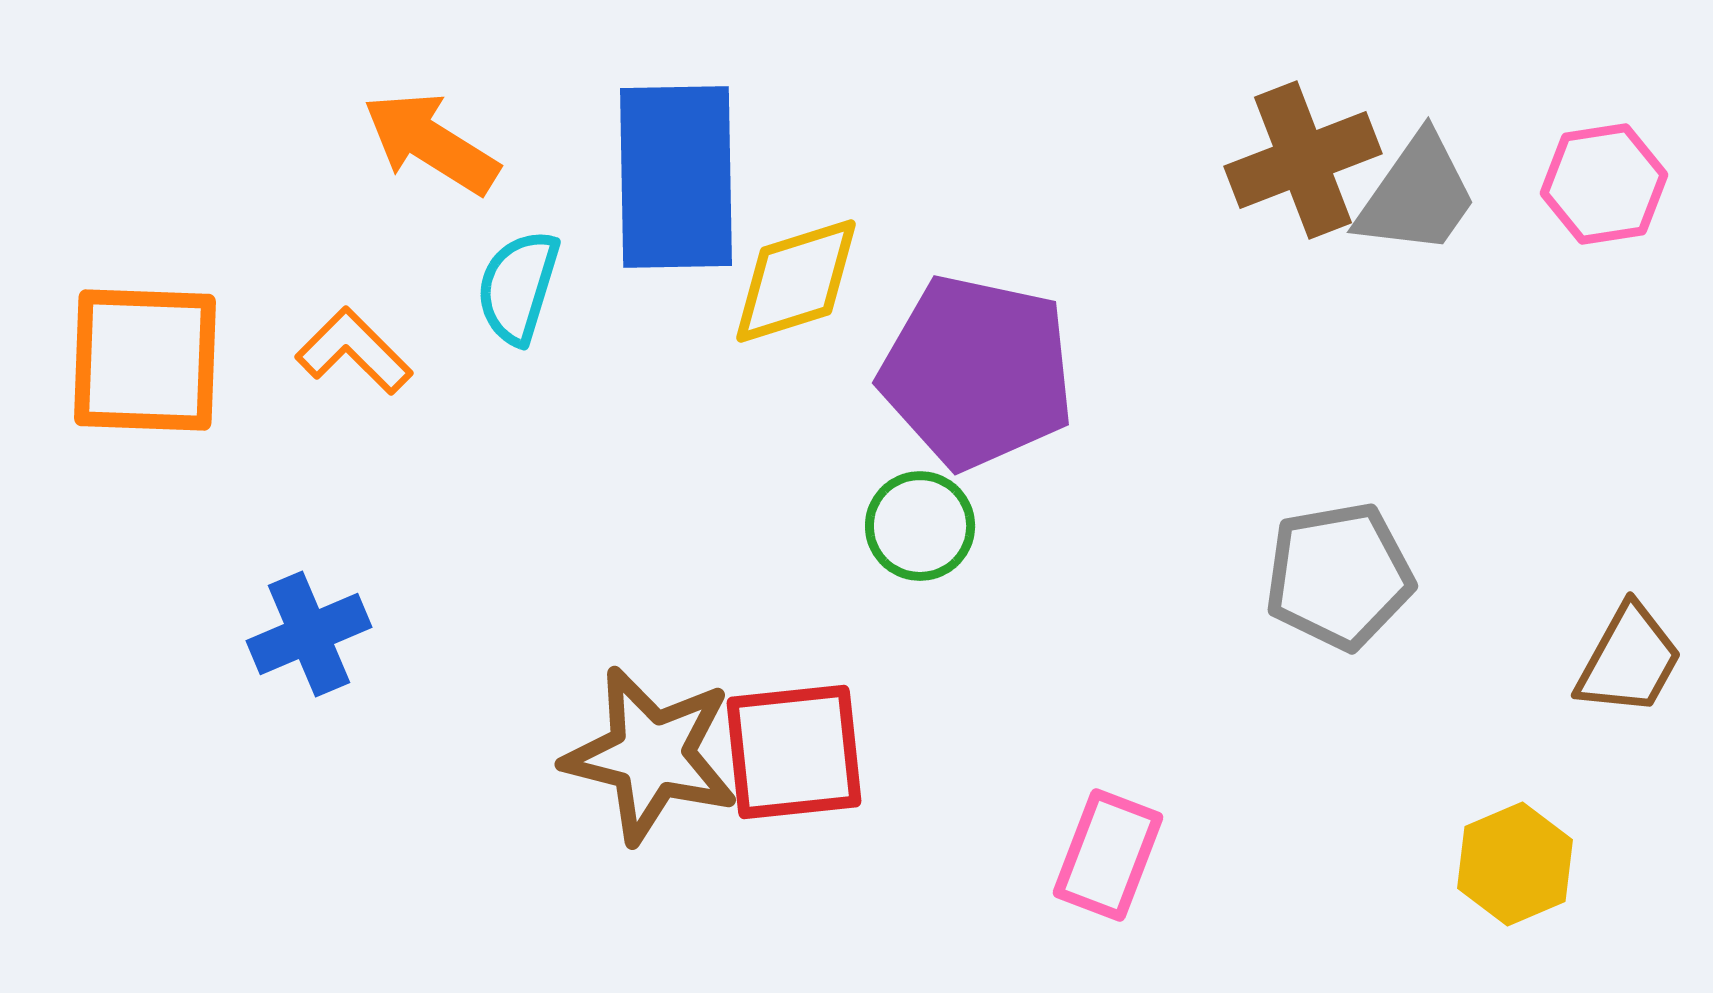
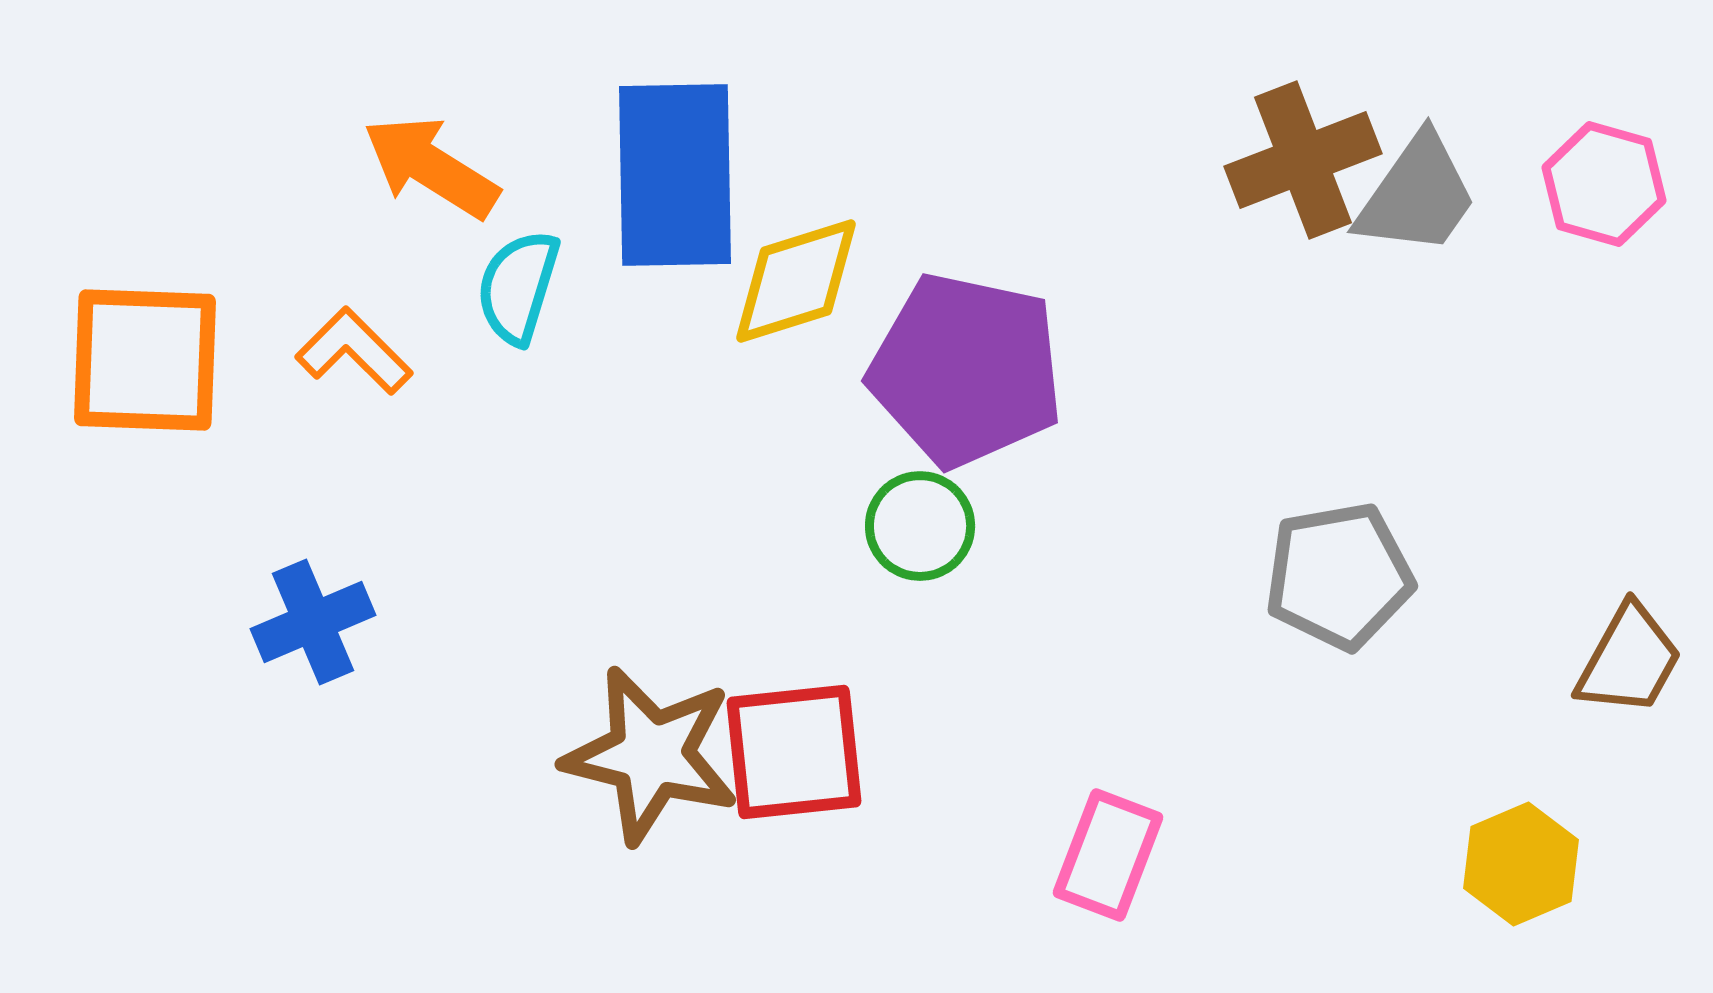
orange arrow: moved 24 px down
blue rectangle: moved 1 px left, 2 px up
pink hexagon: rotated 25 degrees clockwise
purple pentagon: moved 11 px left, 2 px up
blue cross: moved 4 px right, 12 px up
yellow hexagon: moved 6 px right
